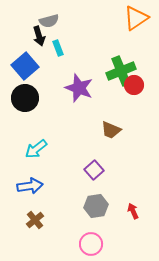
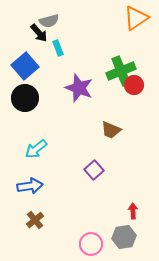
black arrow: moved 3 px up; rotated 24 degrees counterclockwise
gray hexagon: moved 28 px right, 31 px down
red arrow: rotated 21 degrees clockwise
